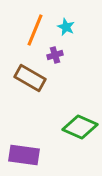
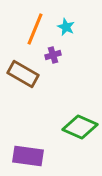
orange line: moved 1 px up
purple cross: moved 2 px left
brown rectangle: moved 7 px left, 4 px up
purple rectangle: moved 4 px right, 1 px down
